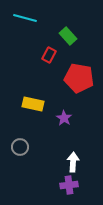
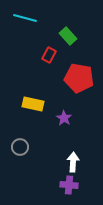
purple cross: rotated 12 degrees clockwise
